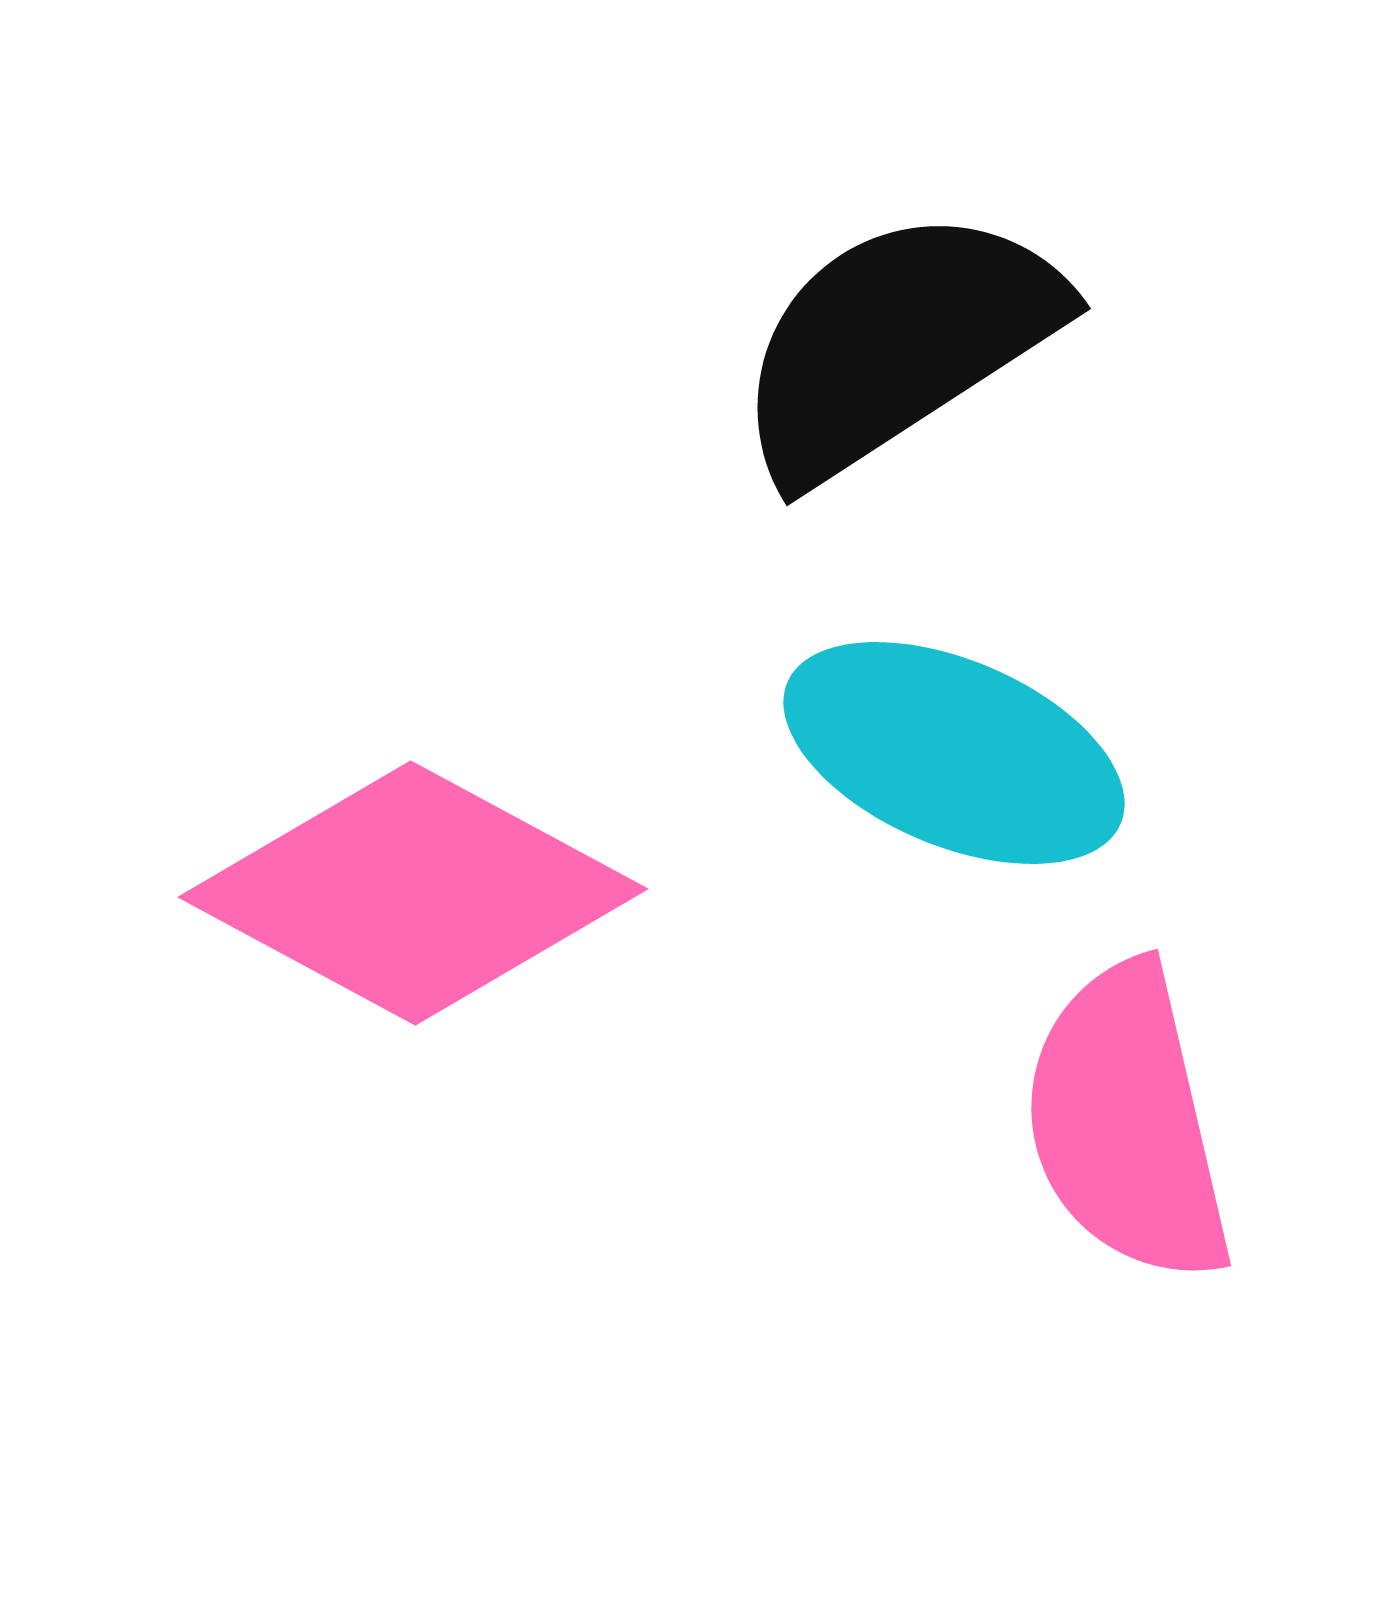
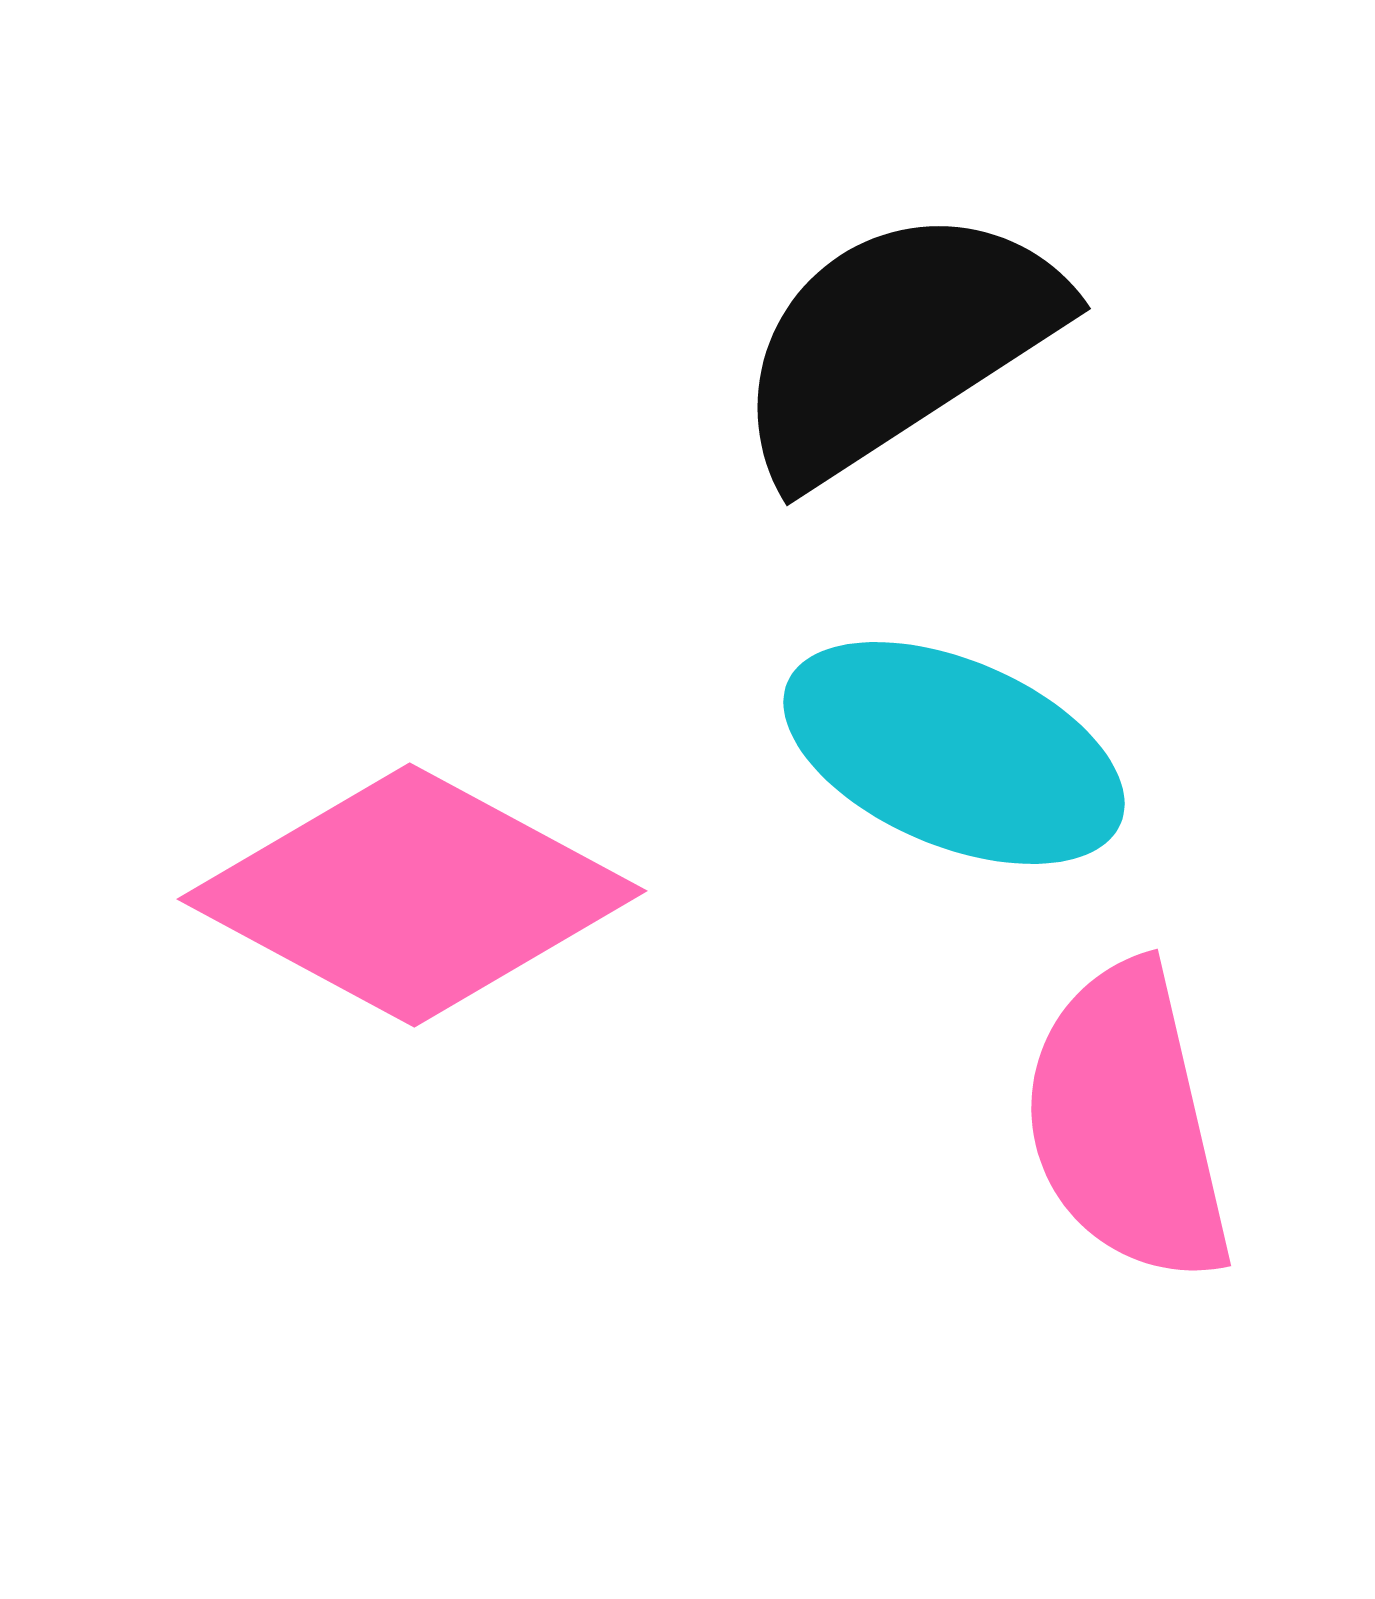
pink diamond: moved 1 px left, 2 px down
